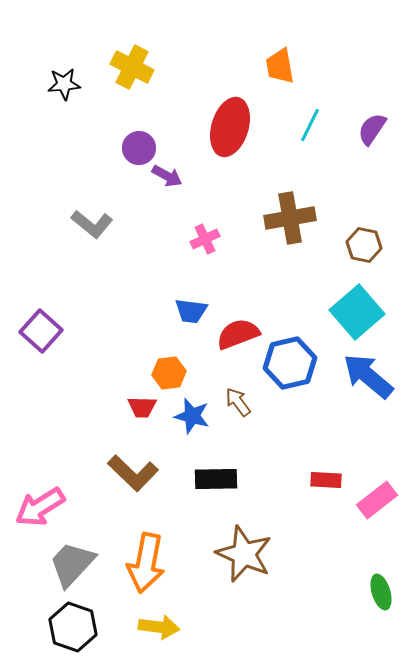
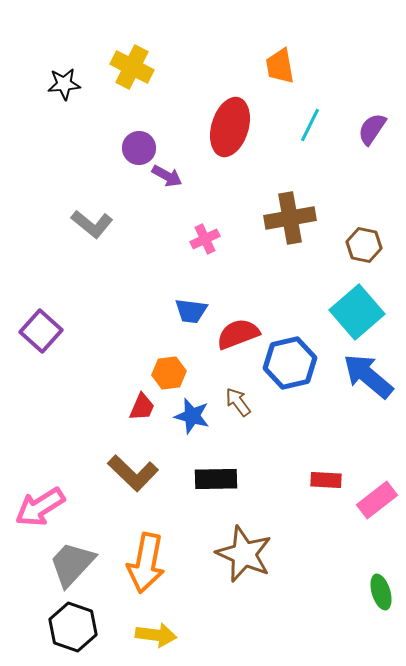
red trapezoid: rotated 68 degrees counterclockwise
yellow arrow: moved 3 px left, 8 px down
